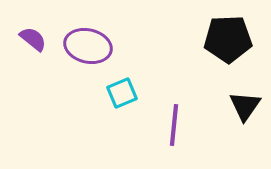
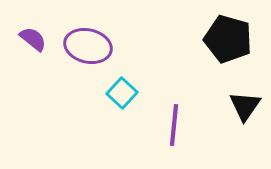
black pentagon: rotated 18 degrees clockwise
cyan square: rotated 24 degrees counterclockwise
